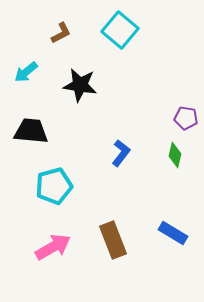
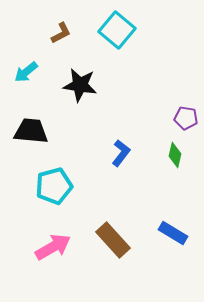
cyan square: moved 3 px left
brown rectangle: rotated 21 degrees counterclockwise
